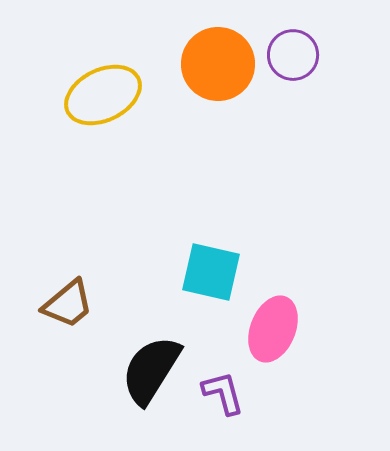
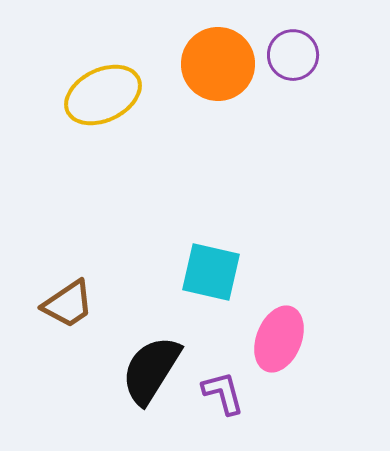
brown trapezoid: rotated 6 degrees clockwise
pink ellipse: moved 6 px right, 10 px down
